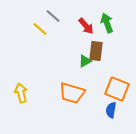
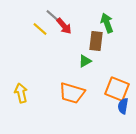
red arrow: moved 22 px left
brown rectangle: moved 10 px up
blue semicircle: moved 12 px right, 4 px up
